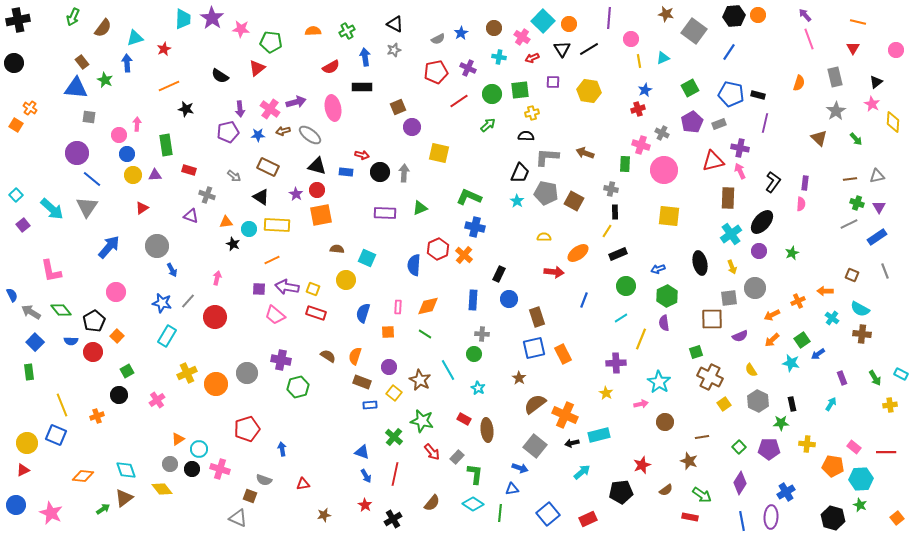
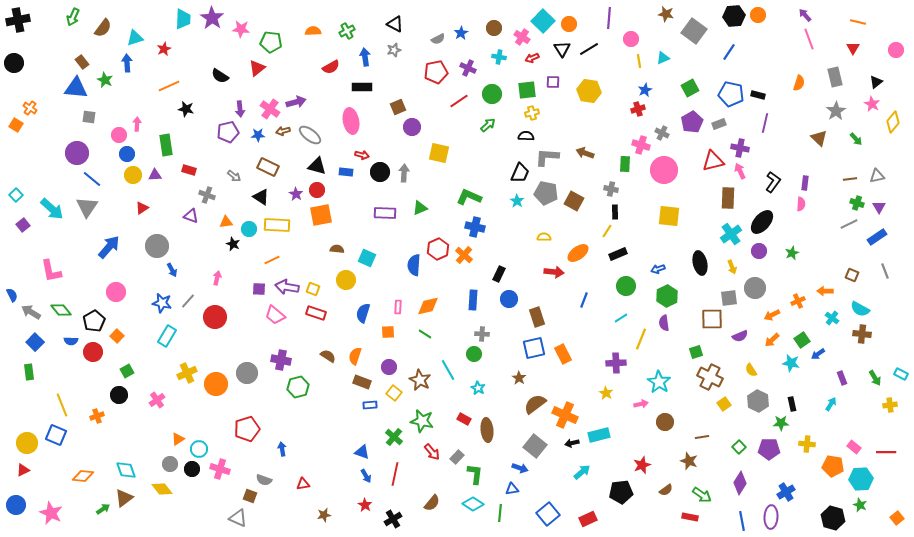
green square at (520, 90): moved 7 px right
pink ellipse at (333, 108): moved 18 px right, 13 px down
yellow diamond at (893, 122): rotated 35 degrees clockwise
